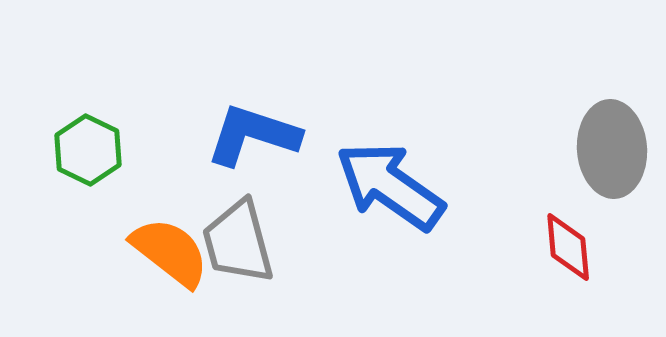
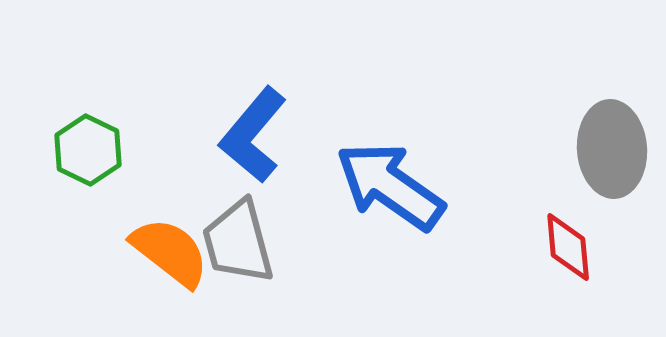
blue L-shape: rotated 68 degrees counterclockwise
